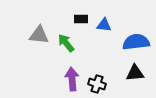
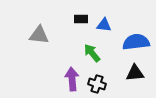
green arrow: moved 26 px right, 10 px down
